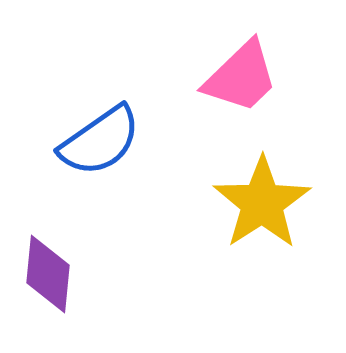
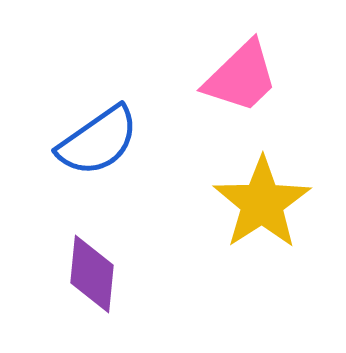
blue semicircle: moved 2 px left
purple diamond: moved 44 px right
